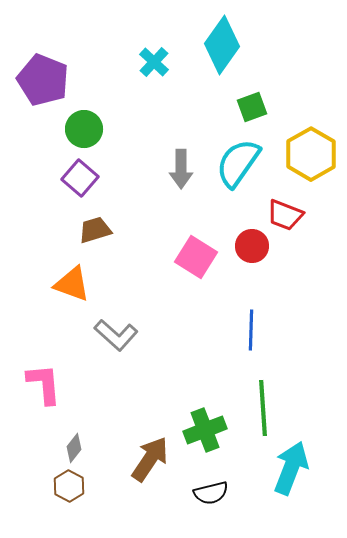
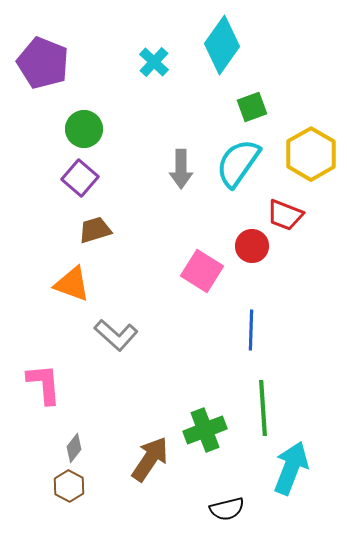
purple pentagon: moved 17 px up
pink square: moved 6 px right, 14 px down
black semicircle: moved 16 px right, 16 px down
